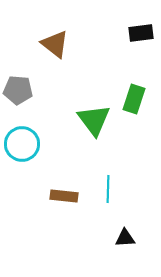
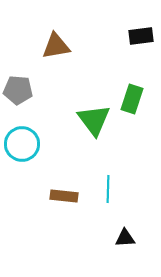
black rectangle: moved 3 px down
brown triangle: moved 1 px right, 2 px down; rotated 48 degrees counterclockwise
green rectangle: moved 2 px left
